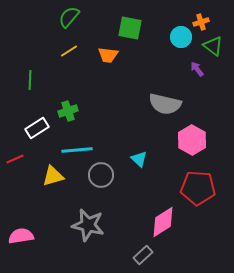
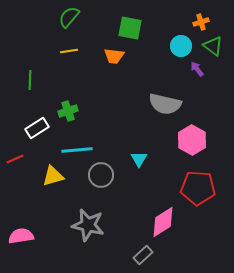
cyan circle: moved 9 px down
yellow line: rotated 24 degrees clockwise
orange trapezoid: moved 6 px right, 1 px down
cyan triangle: rotated 18 degrees clockwise
